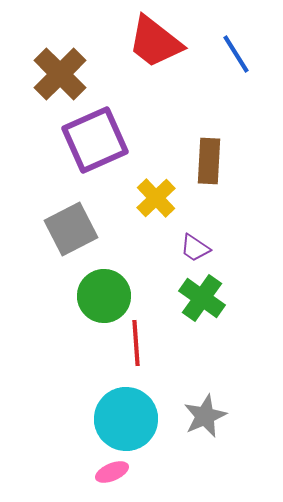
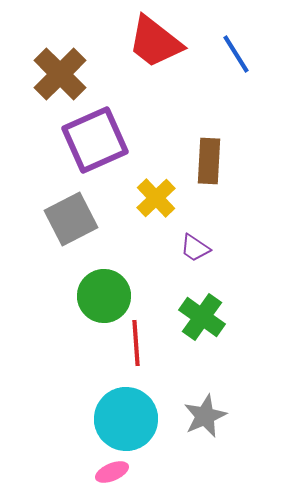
gray square: moved 10 px up
green cross: moved 19 px down
